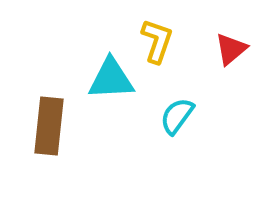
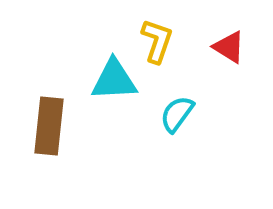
red triangle: moved 2 px left, 2 px up; rotated 48 degrees counterclockwise
cyan triangle: moved 3 px right, 1 px down
cyan semicircle: moved 2 px up
